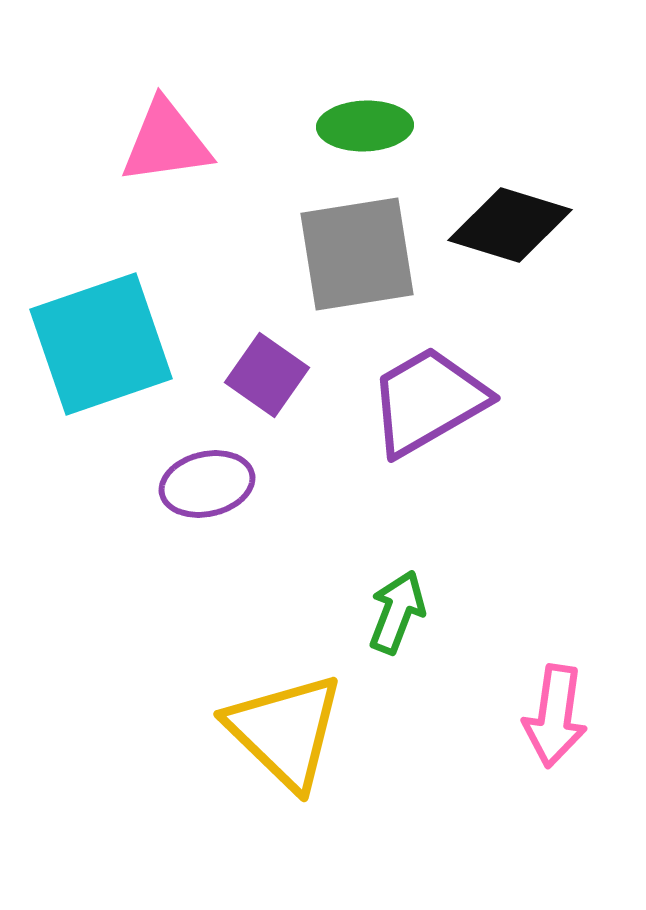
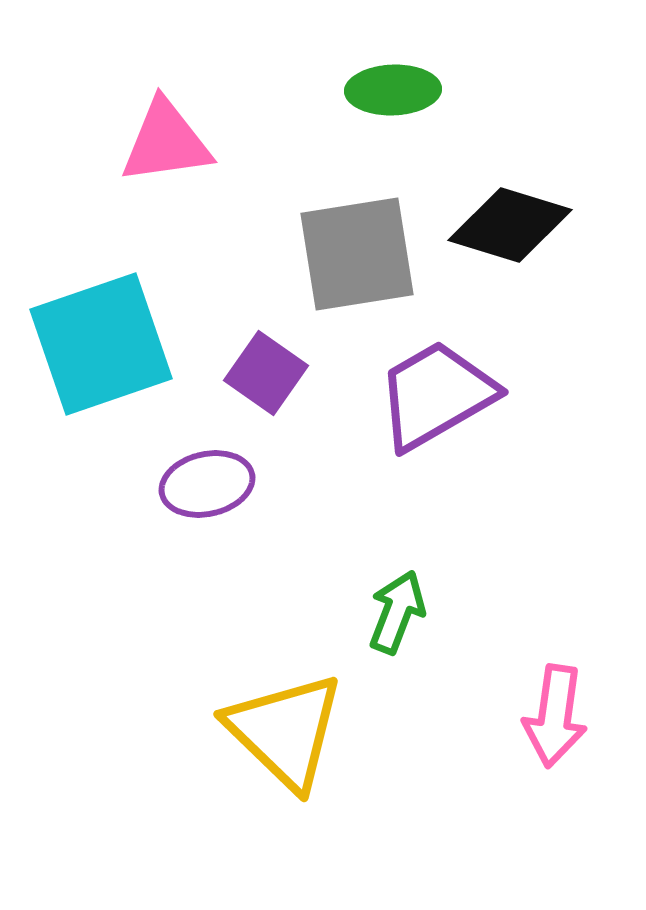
green ellipse: moved 28 px right, 36 px up
purple square: moved 1 px left, 2 px up
purple trapezoid: moved 8 px right, 6 px up
